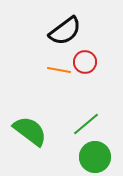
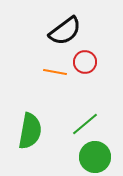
orange line: moved 4 px left, 2 px down
green line: moved 1 px left
green semicircle: rotated 63 degrees clockwise
